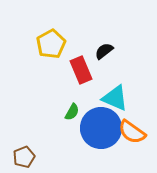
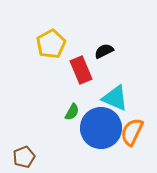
black semicircle: rotated 12 degrees clockwise
orange semicircle: rotated 80 degrees clockwise
